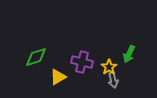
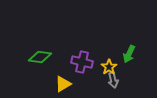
green diamond: moved 4 px right; rotated 25 degrees clockwise
yellow triangle: moved 5 px right, 7 px down
